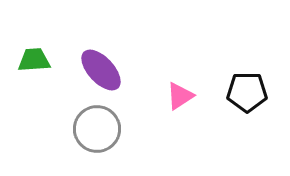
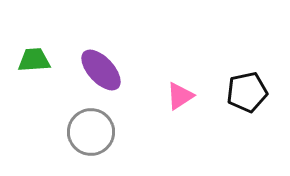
black pentagon: rotated 12 degrees counterclockwise
gray circle: moved 6 px left, 3 px down
